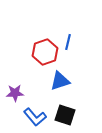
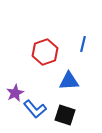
blue line: moved 15 px right, 2 px down
blue triangle: moved 9 px right; rotated 15 degrees clockwise
purple star: rotated 24 degrees counterclockwise
blue L-shape: moved 8 px up
